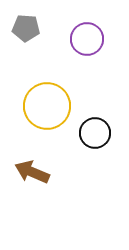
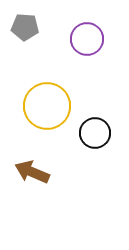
gray pentagon: moved 1 px left, 1 px up
